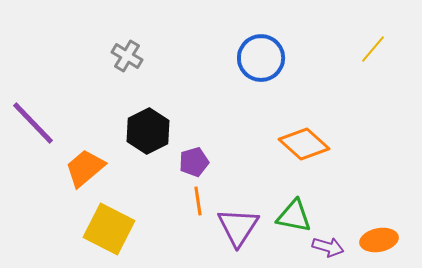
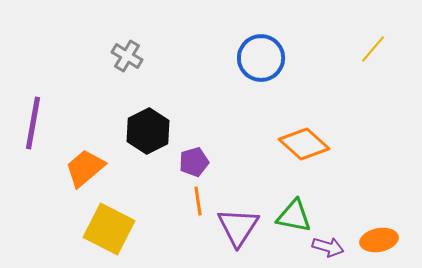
purple line: rotated 54 degrees clockwise
